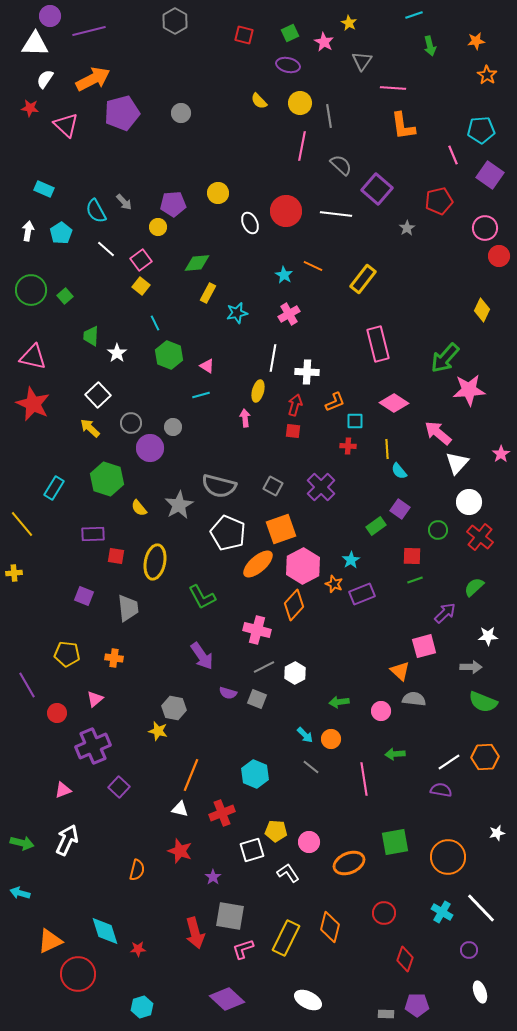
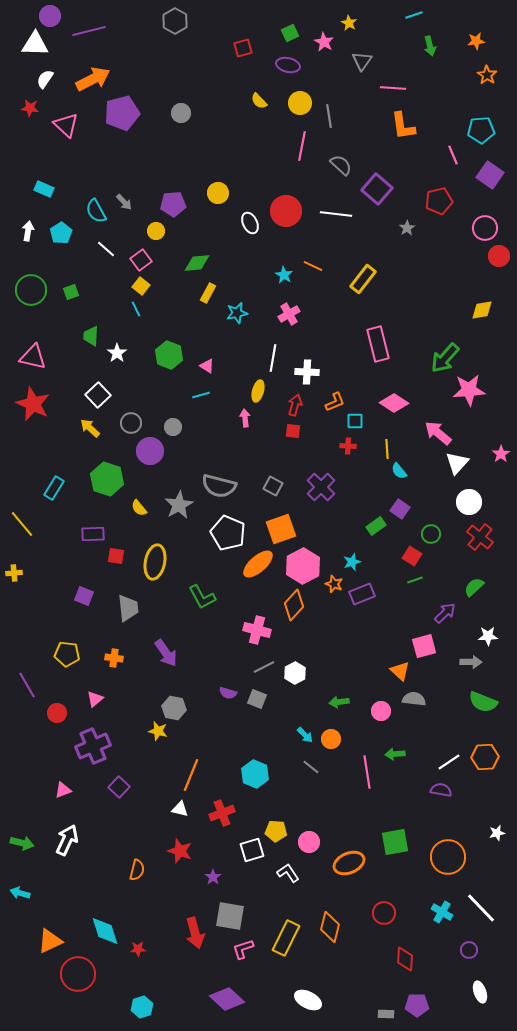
red square at (244, 35): moved 1 px left, 13 px down; rotated 30 degrees counterclockwise
yellow circle at (158, 227): moved 2 px left, 4 px down
green square at (65, 296): moved 6 px right, 4 px up; rotated 21 degrees clockwise
yellow diamond at (482, 310): rotated 55 degrees clockwise
cyan line at (155, 323): moved 19 px left, 14 px up
purple circle at (150, 448): moved 3 px down
green circle at (438, 530): moved 7 px left, 4 px down
red square at (412, 556): rotated 30 degrees clockwise
cyan star at (351, 560): moved 1 px right, 2 px down; rotated 12 degrees clockwise
purple arrow at (202, 656): moved 36 px left, 3 px up
gray arrow at (471, 667): moved 5 px up
pink line at (364, 779): moved 3 px right, 7 px up
red diamond at (405, 959): rotated 15 degrees counterclockwise
